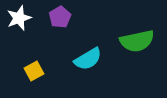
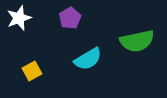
purple pentagon: moved 10 px right, 1 px down
yellow square: moved 2 px left
